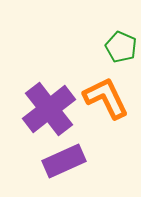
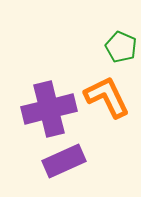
orange L-shape: moved 1 px right, 1 px up
purple cross: rotated 24 degrees clockwise
